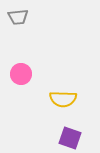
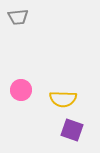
pink circle: moved 16 px down
purple square: moved 2 px right, 8 px up
